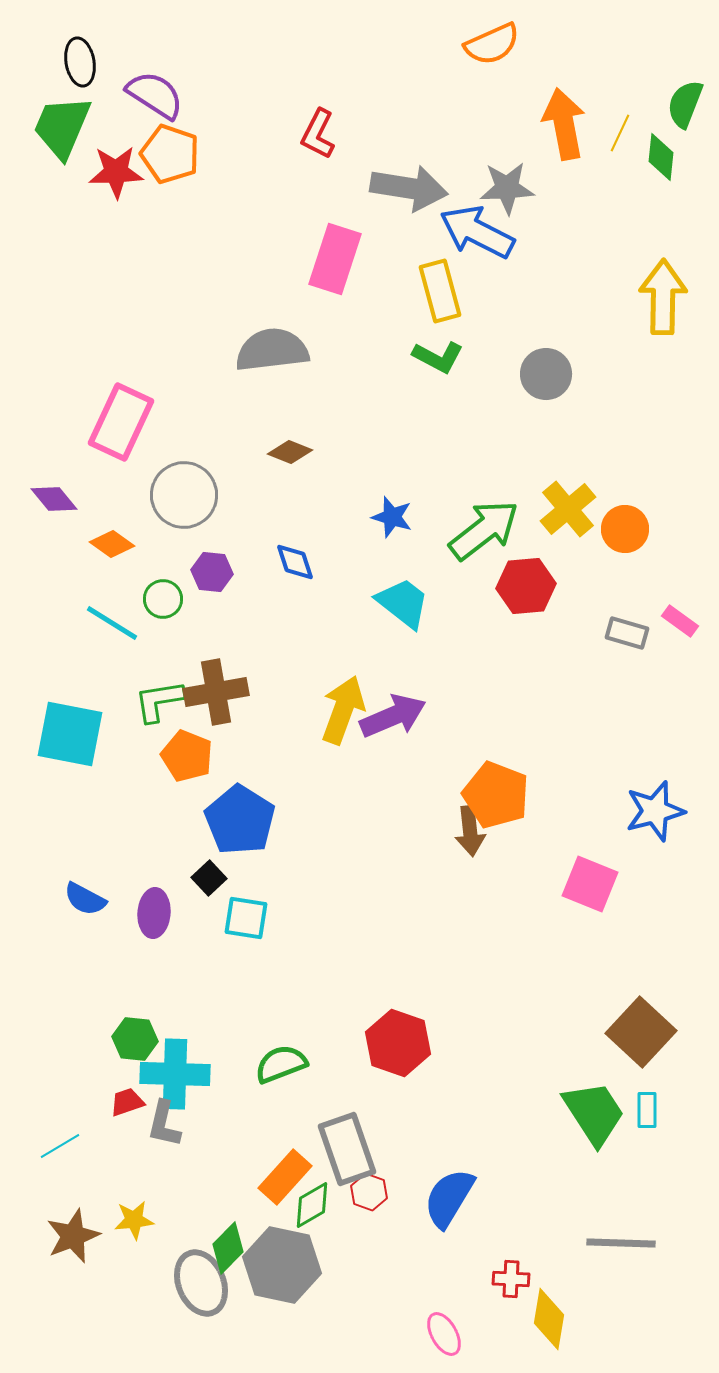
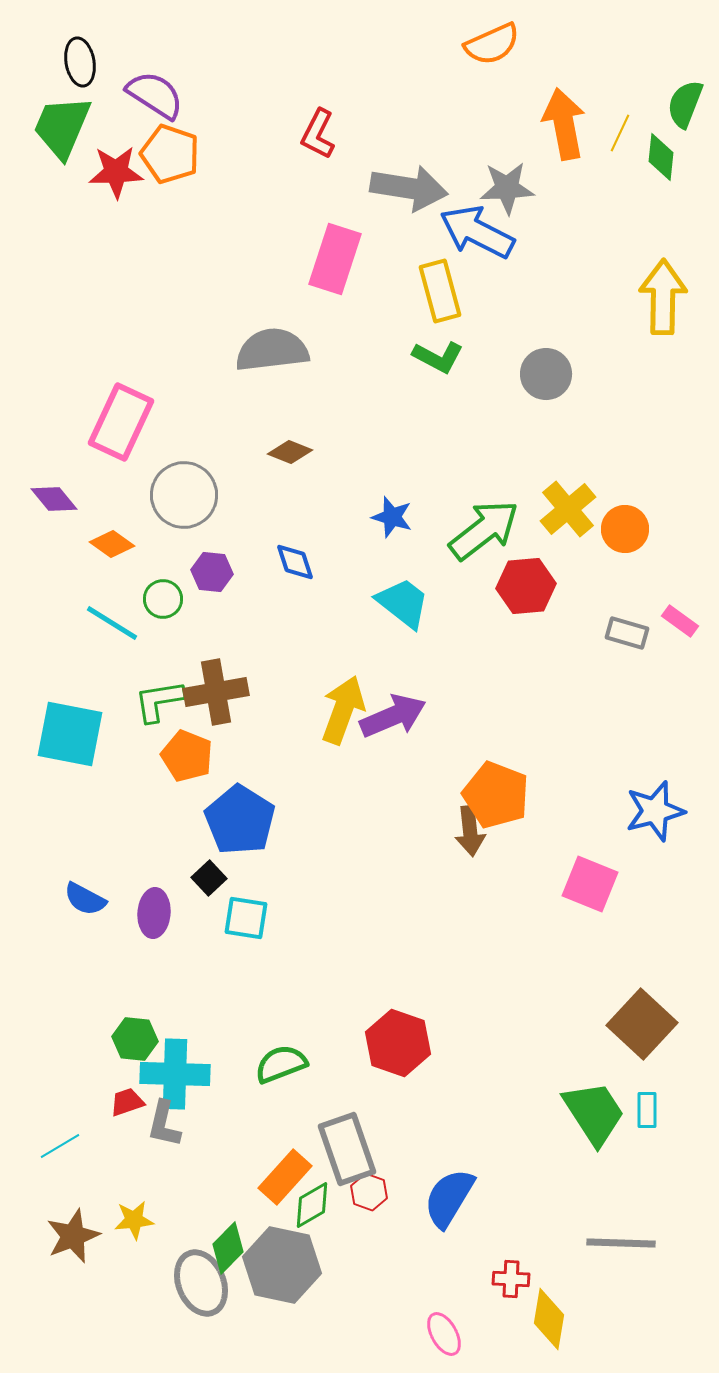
brown square at (641, 1032): moved 1 px right, 8 px up
